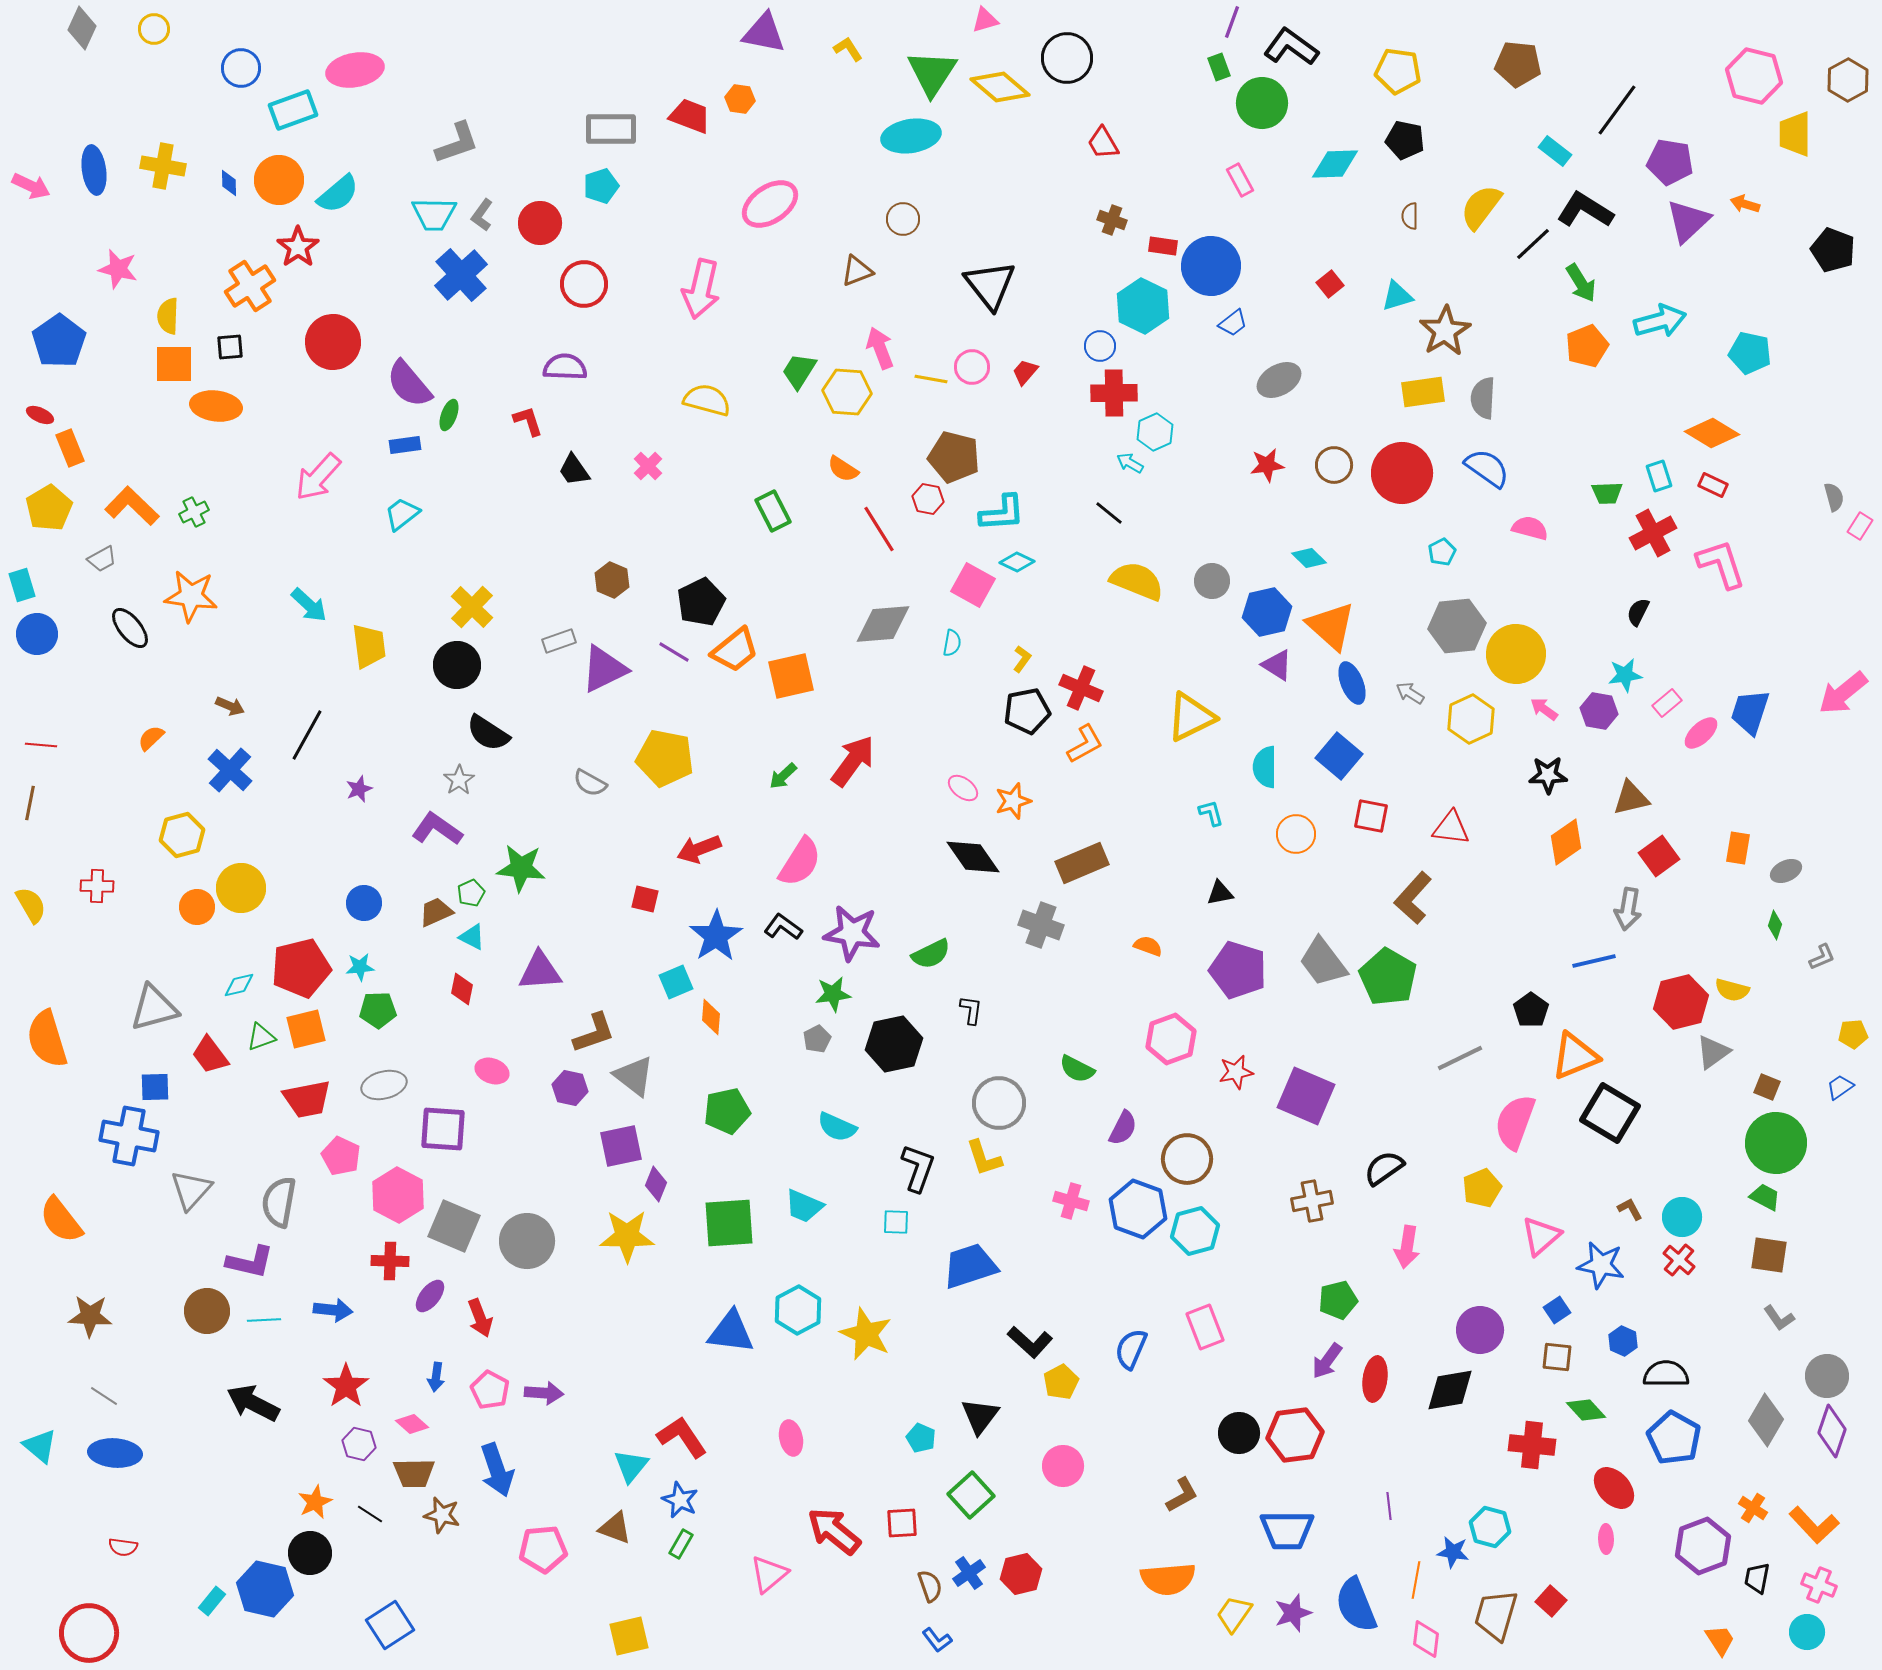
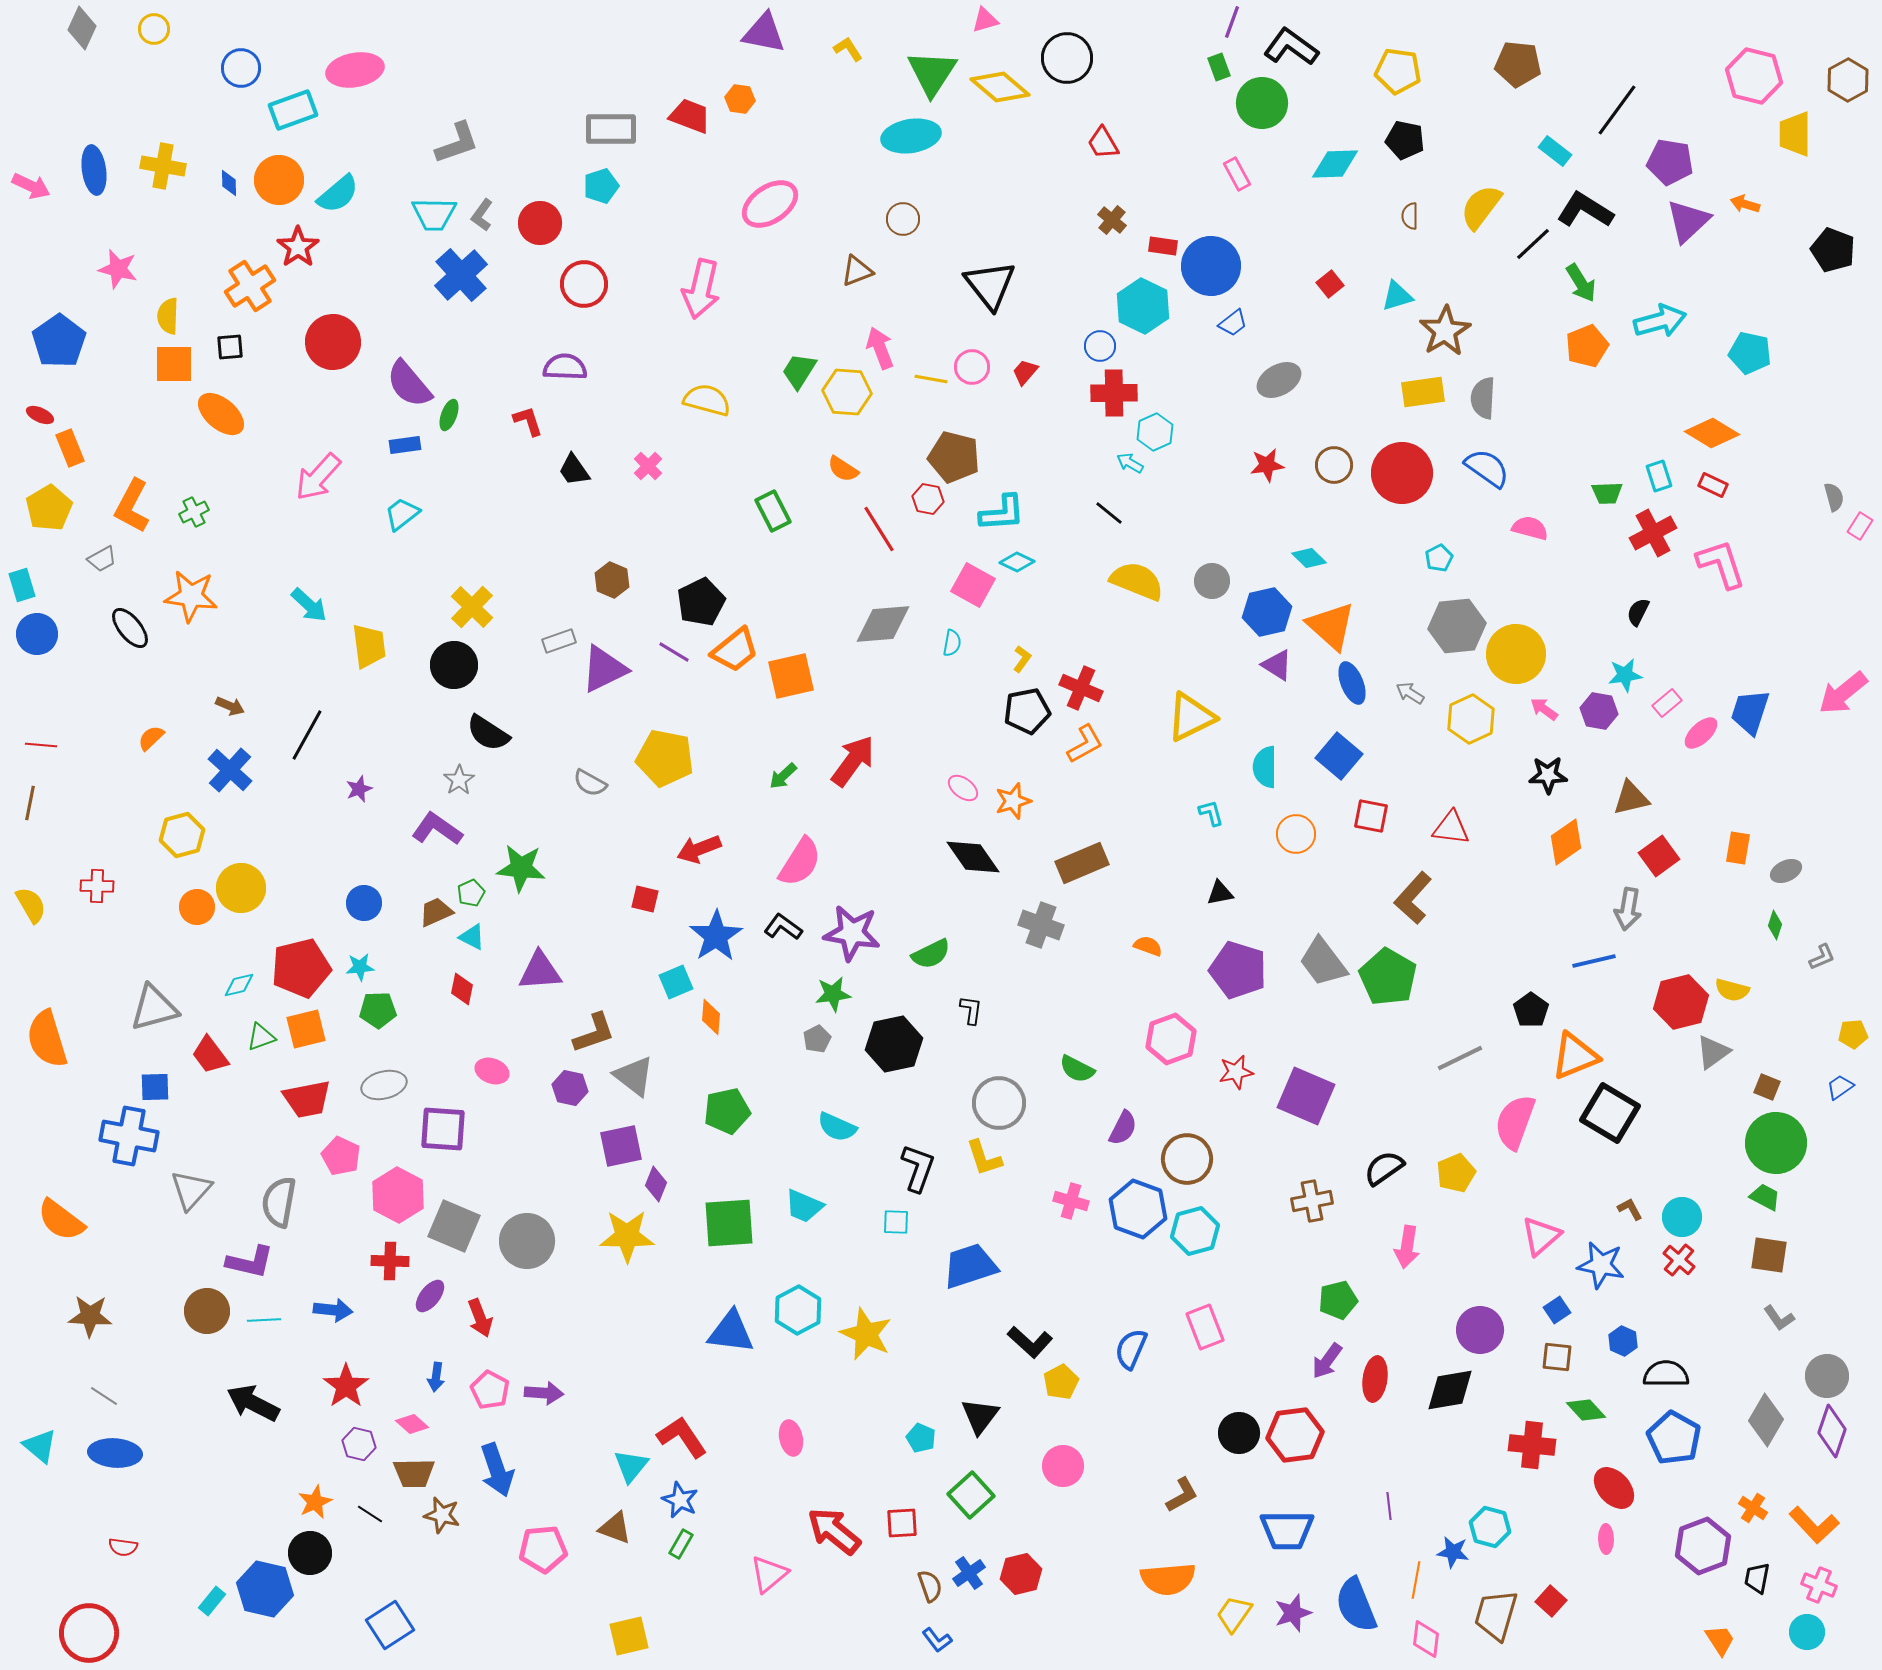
pink rectangle at (1240, 180): moved 3 px left, 6 px up
brown cross at (1112, 220): rotated 20 degrees clockwise
orange ellipse at (216, 406): moved 5 px right, 8 px down; rotated 33 degrees clockwise
orange L-shape at (132, 506): rotated 106 degrees counterclockwise
cyan pentagon at (1442, 552): moved 3 px left, 6 px down
black circle at (457, 665): moved 3 px left
yellow pentagon at (1482, 1188): moved 26 px left, 15 px up
orange semicircle at (61, 1220): rotated 15 degrees counterclockwise
